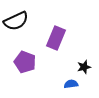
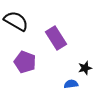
black semicircle: rotated 125 degrees counterclockwise
purple rectangle: rotated 55 degrees counterclockwise
black star: moved 1 px right, 1 px down
